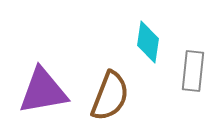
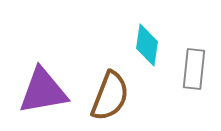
cyan diamond: moved 1 px left, 3 px down
gray rectangle: moved 1 px right, 2 px up
